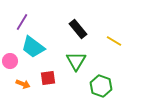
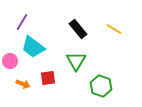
yellow line: moved 12 px up
